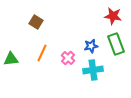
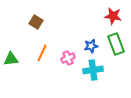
pink cross: rotated 24 degrees clockwise
